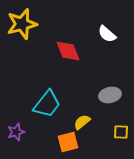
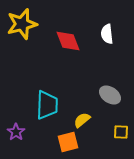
white semicircle: rotated 42 degrees clockwise
red diamond: moved 10 px up
gray ellipse: rotated 45 degrees clockwise
cyan trapezoid: moved 1 px down; rotated 36 degrees counterclockwise
yellow semicircle: moved 2 px up
purple star: rotated 18 degrees counterclockwise
